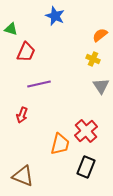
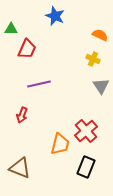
green triangle: rotated 16 degrees counterclockwise
orange semicircle: rotated 63 degrees clockwise
red trapezoid: moved 1 px right, 3 px up
brown triangle: moved 3 px left, 8 px up
